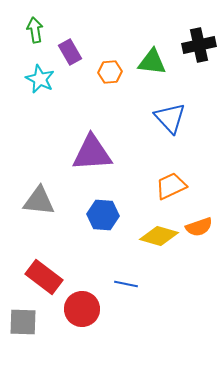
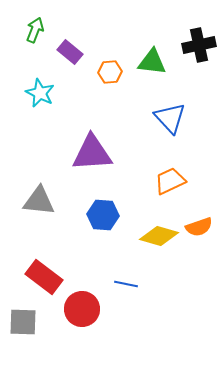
green arrow: rotated 30 degrees clockwise
purple rectangle: rotated 20 degrees counterclockwise
cyan star: moved 14 px down
orange trapezoid: moved 1 px left, 5 px up
